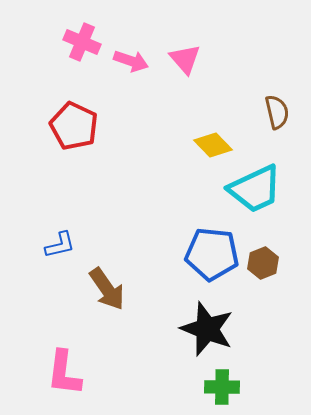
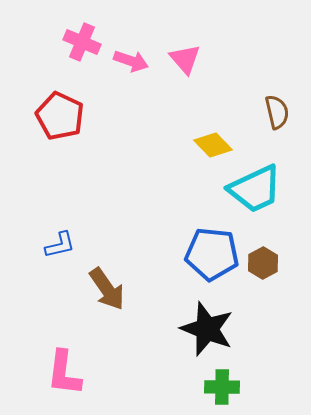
red pentagon: moved 14 px left, 10 px up
brown hexagon: rotated 8 degrees counterclockwise
